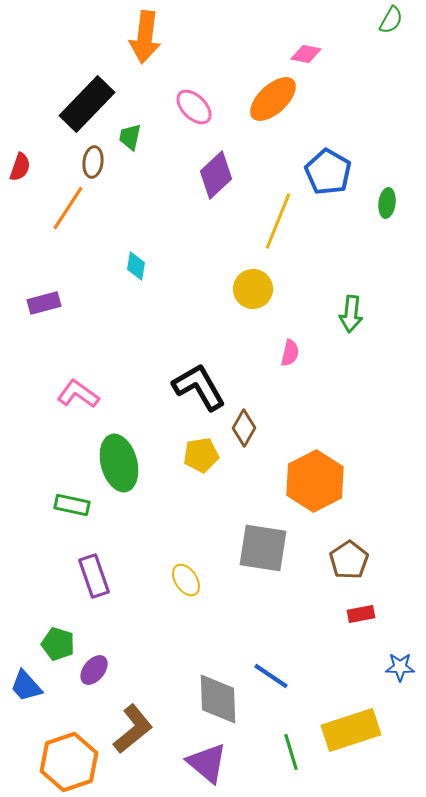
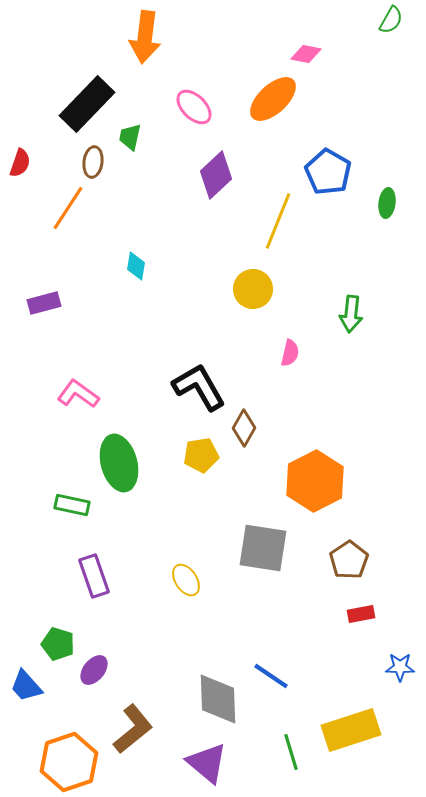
red semicircle at (20, 167): moved 4 px up
